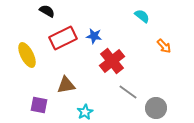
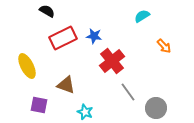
cyan semicircle: rotated 70 degrees counterclockwise
yellow ellipse: moved 11 px down
brown triangle: rotated 30 degrees clockwise
gray line: rotated 18 degrees clockwise
cyan star: rotated 21 degrees counterclockwise
